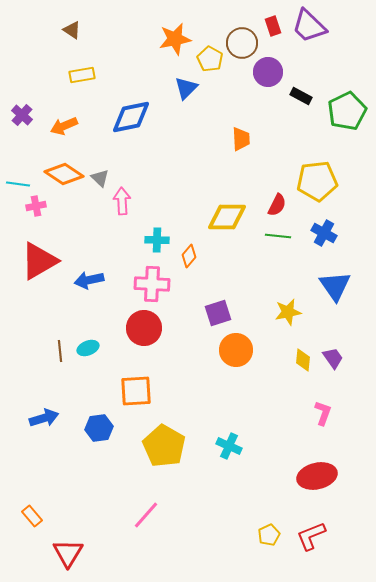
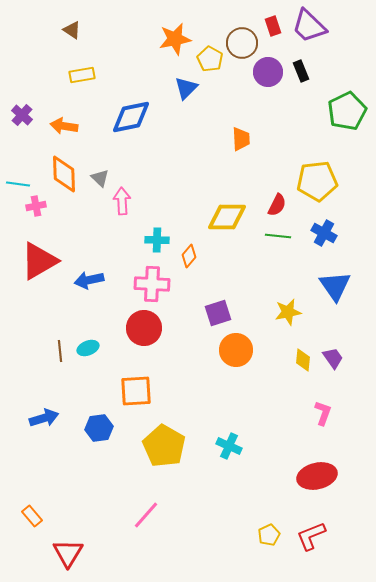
black rectangle at (301, 96): moved 25 px up; rotated 40 degrees clockwise
orange arrow at (64, 126): rotated 32 degrees clockwise
orange diamond at (64, 174): rotated 54 degrees clockwise
